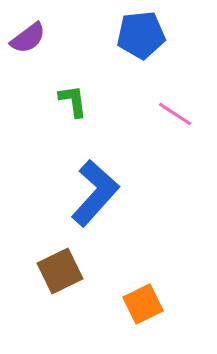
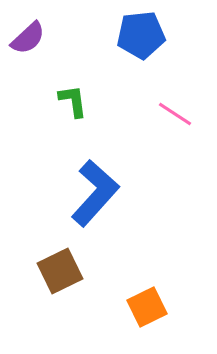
purple semicircle: rotated 6 degrees counterclockwise
orange square: moved 4 px right, 3 px down
